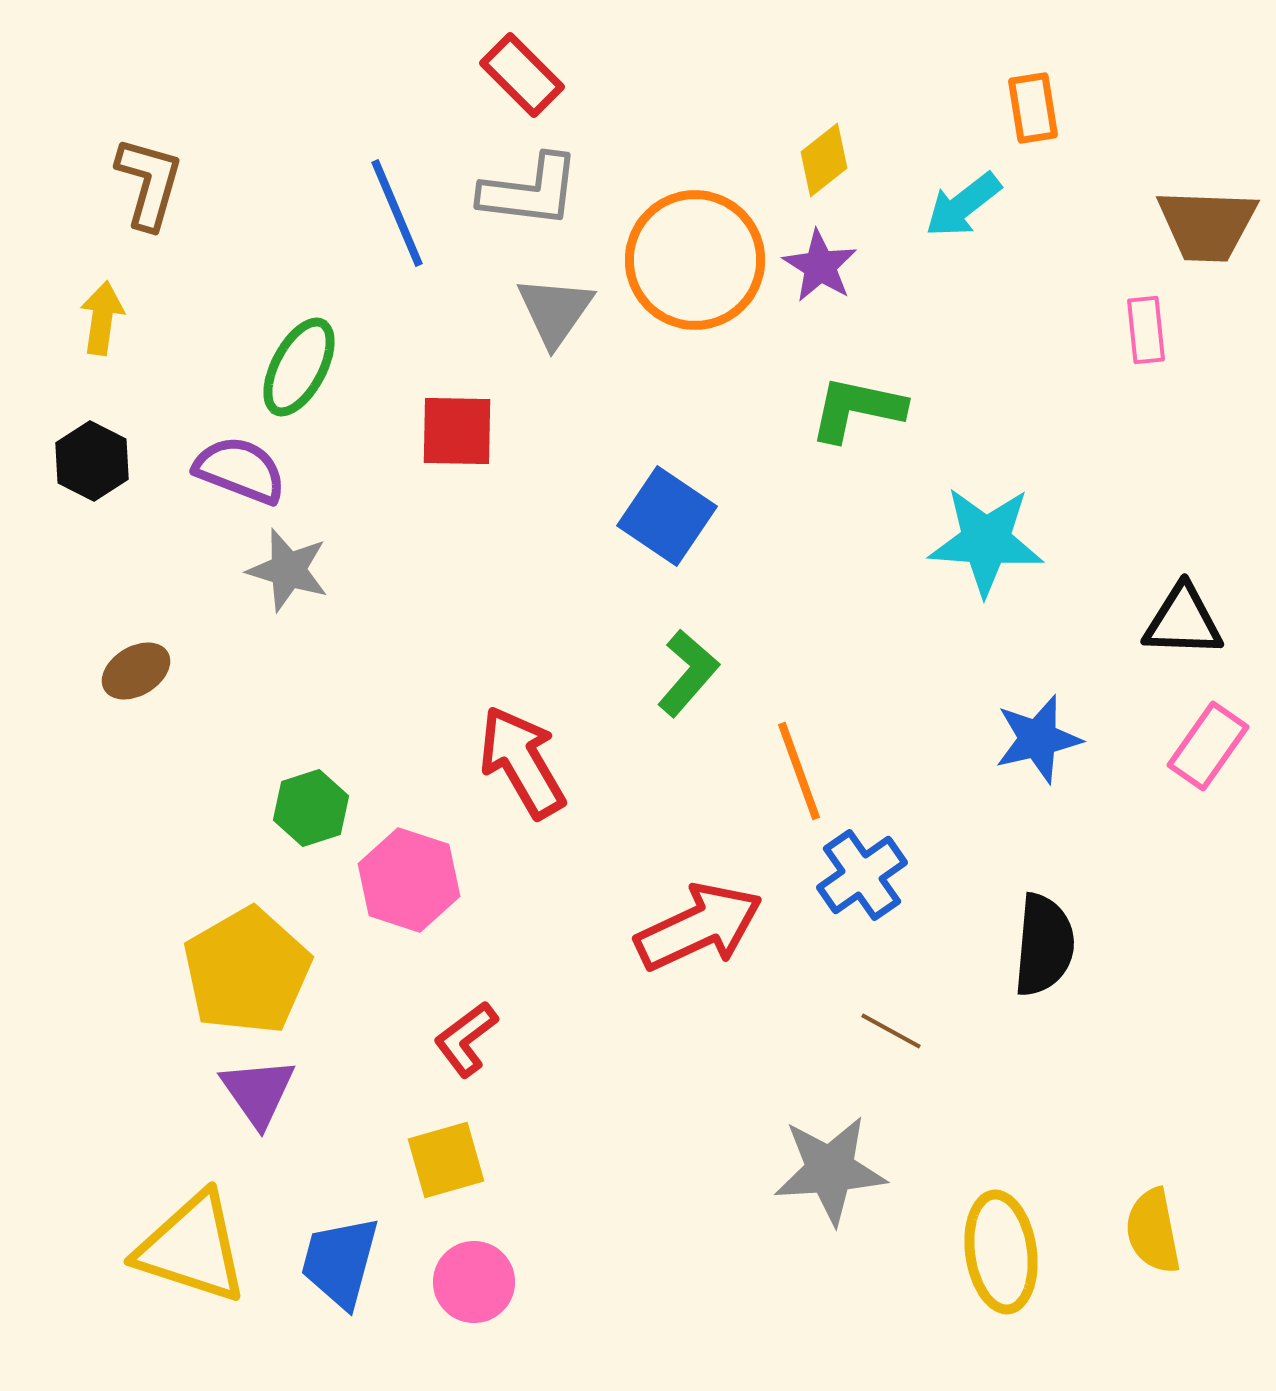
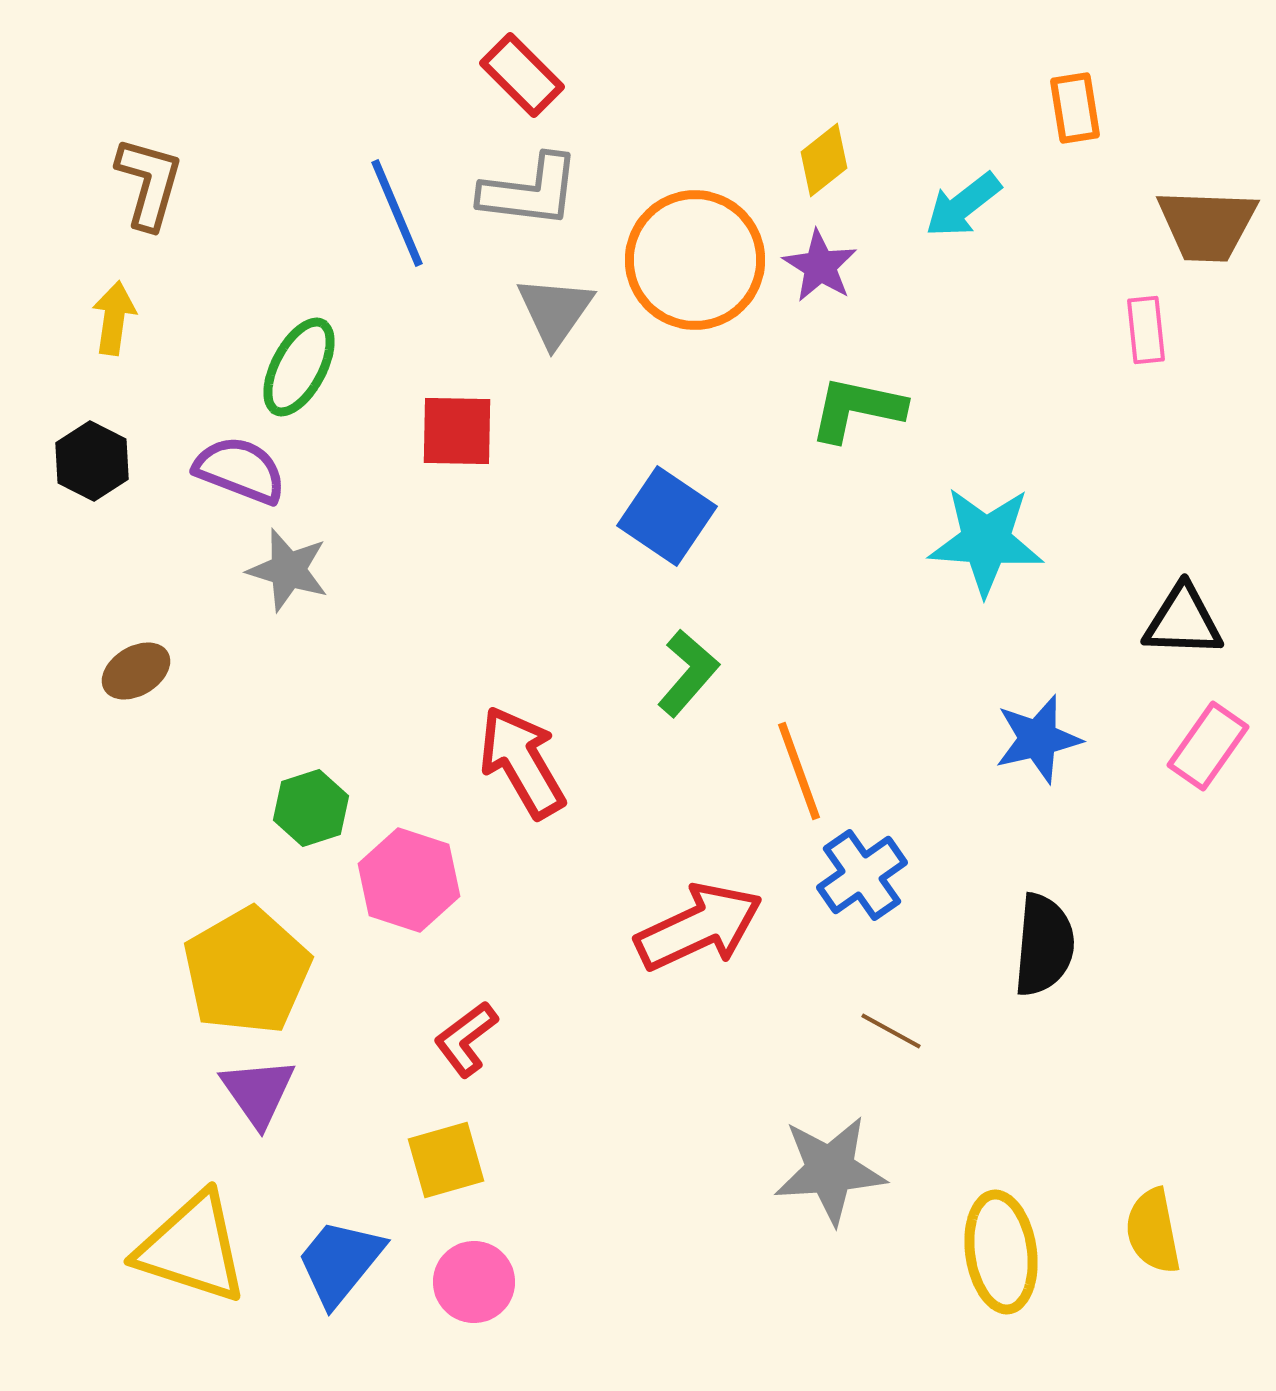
orange rectangle at (1033, 108): moved 42 px right
yellow arrow at (102, 318): moved 12 px right
blue trapezoid at (340, 1262): rotated 24 degrees clockwise
